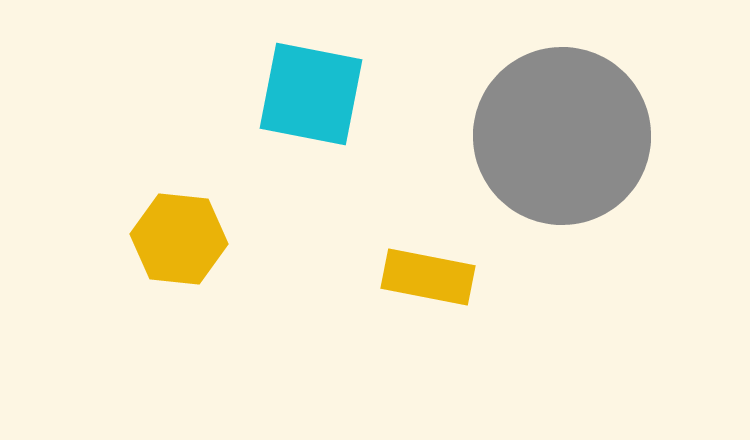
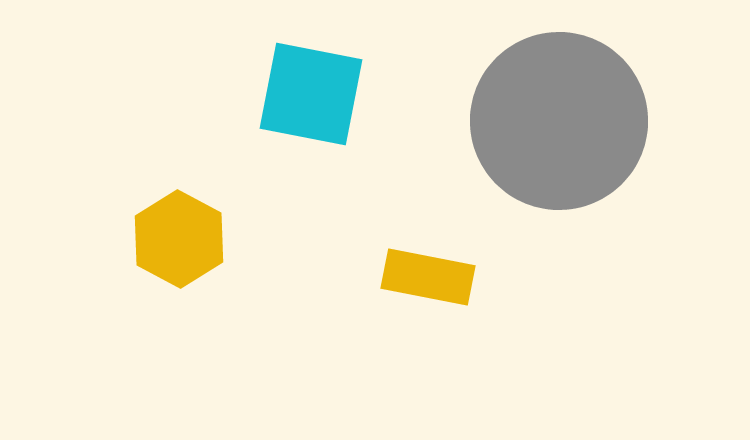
gray circle: moved 3 px left, 15 px up
yellow hexagon: rotated 22 degrees clockwise
